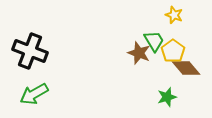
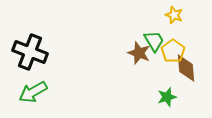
black cross: moved 1 px down
brown diamond: rotated 36 degrees clockwise
green arrow: moved 1 px left, 2 px up
